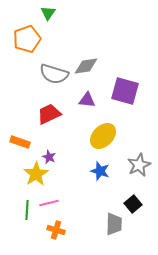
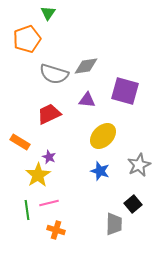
orange rectangle: rotated 12 degrees clockwise
yellow star: moved 2 px right, 1 px down
green line: rotated 12 degrees counterclockwise
